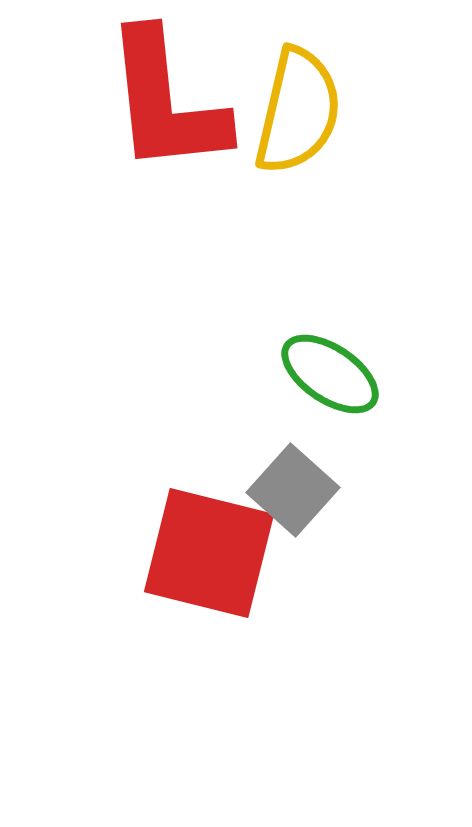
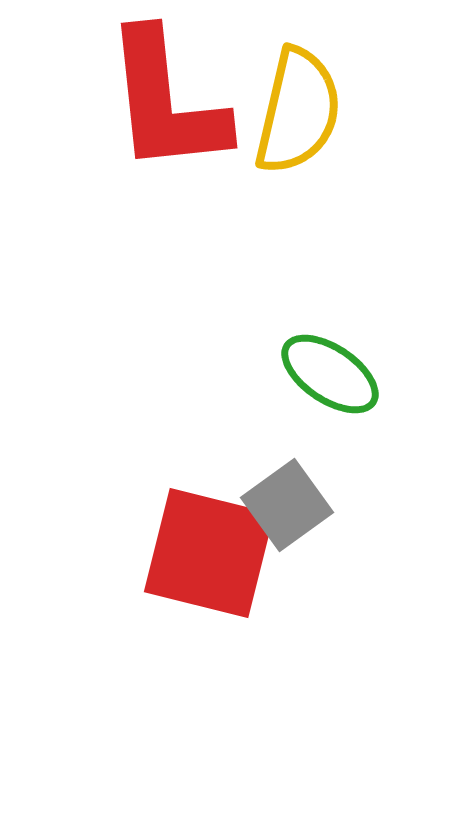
gray square: moved 6 px left, 15 px down; rotated 12 degrees clockwise
